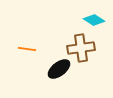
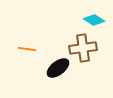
brown cross: moved 2 px right
black ellipse: moved 1 px left, 1 px up
